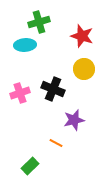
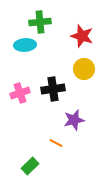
green cross: moved 1 px right; rotated 10 degrees clockwise
black cross: rotated 30 degrees counterclockwise
